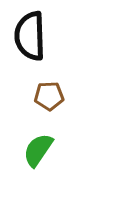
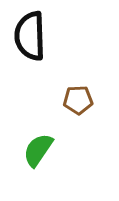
brown pentagon: moved 29 px right, 4 px down
